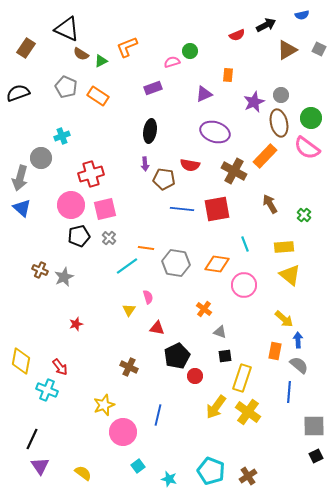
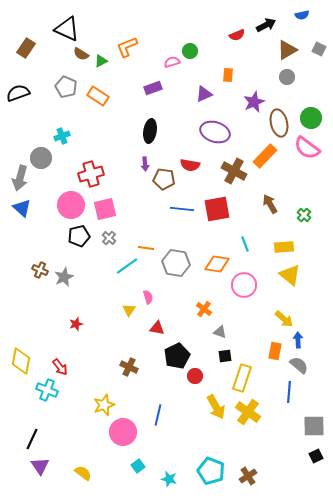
gray circle at (281, 95): moved 6 px right, 18 px up
yellow arrow at (216, 407): rotated 65 degrees counterclockwise
